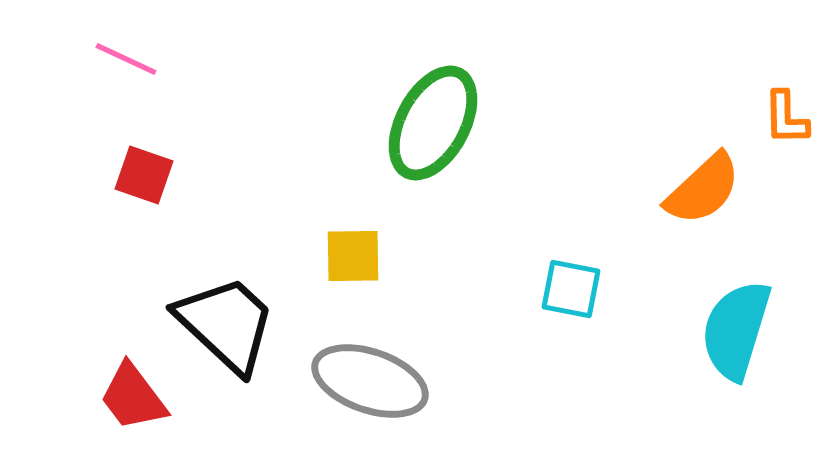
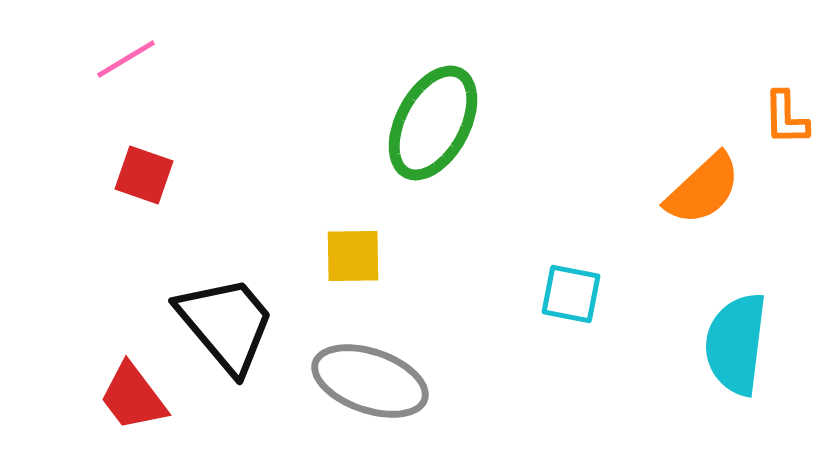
pink line: rotated 56 degrees counterclockwise
cyan square: moved 5 px down
black trapezoid: rotated 7 degrees clockwise
cyan semicircle: moved 14 px down; rotated 10 degrees counterclockwise
